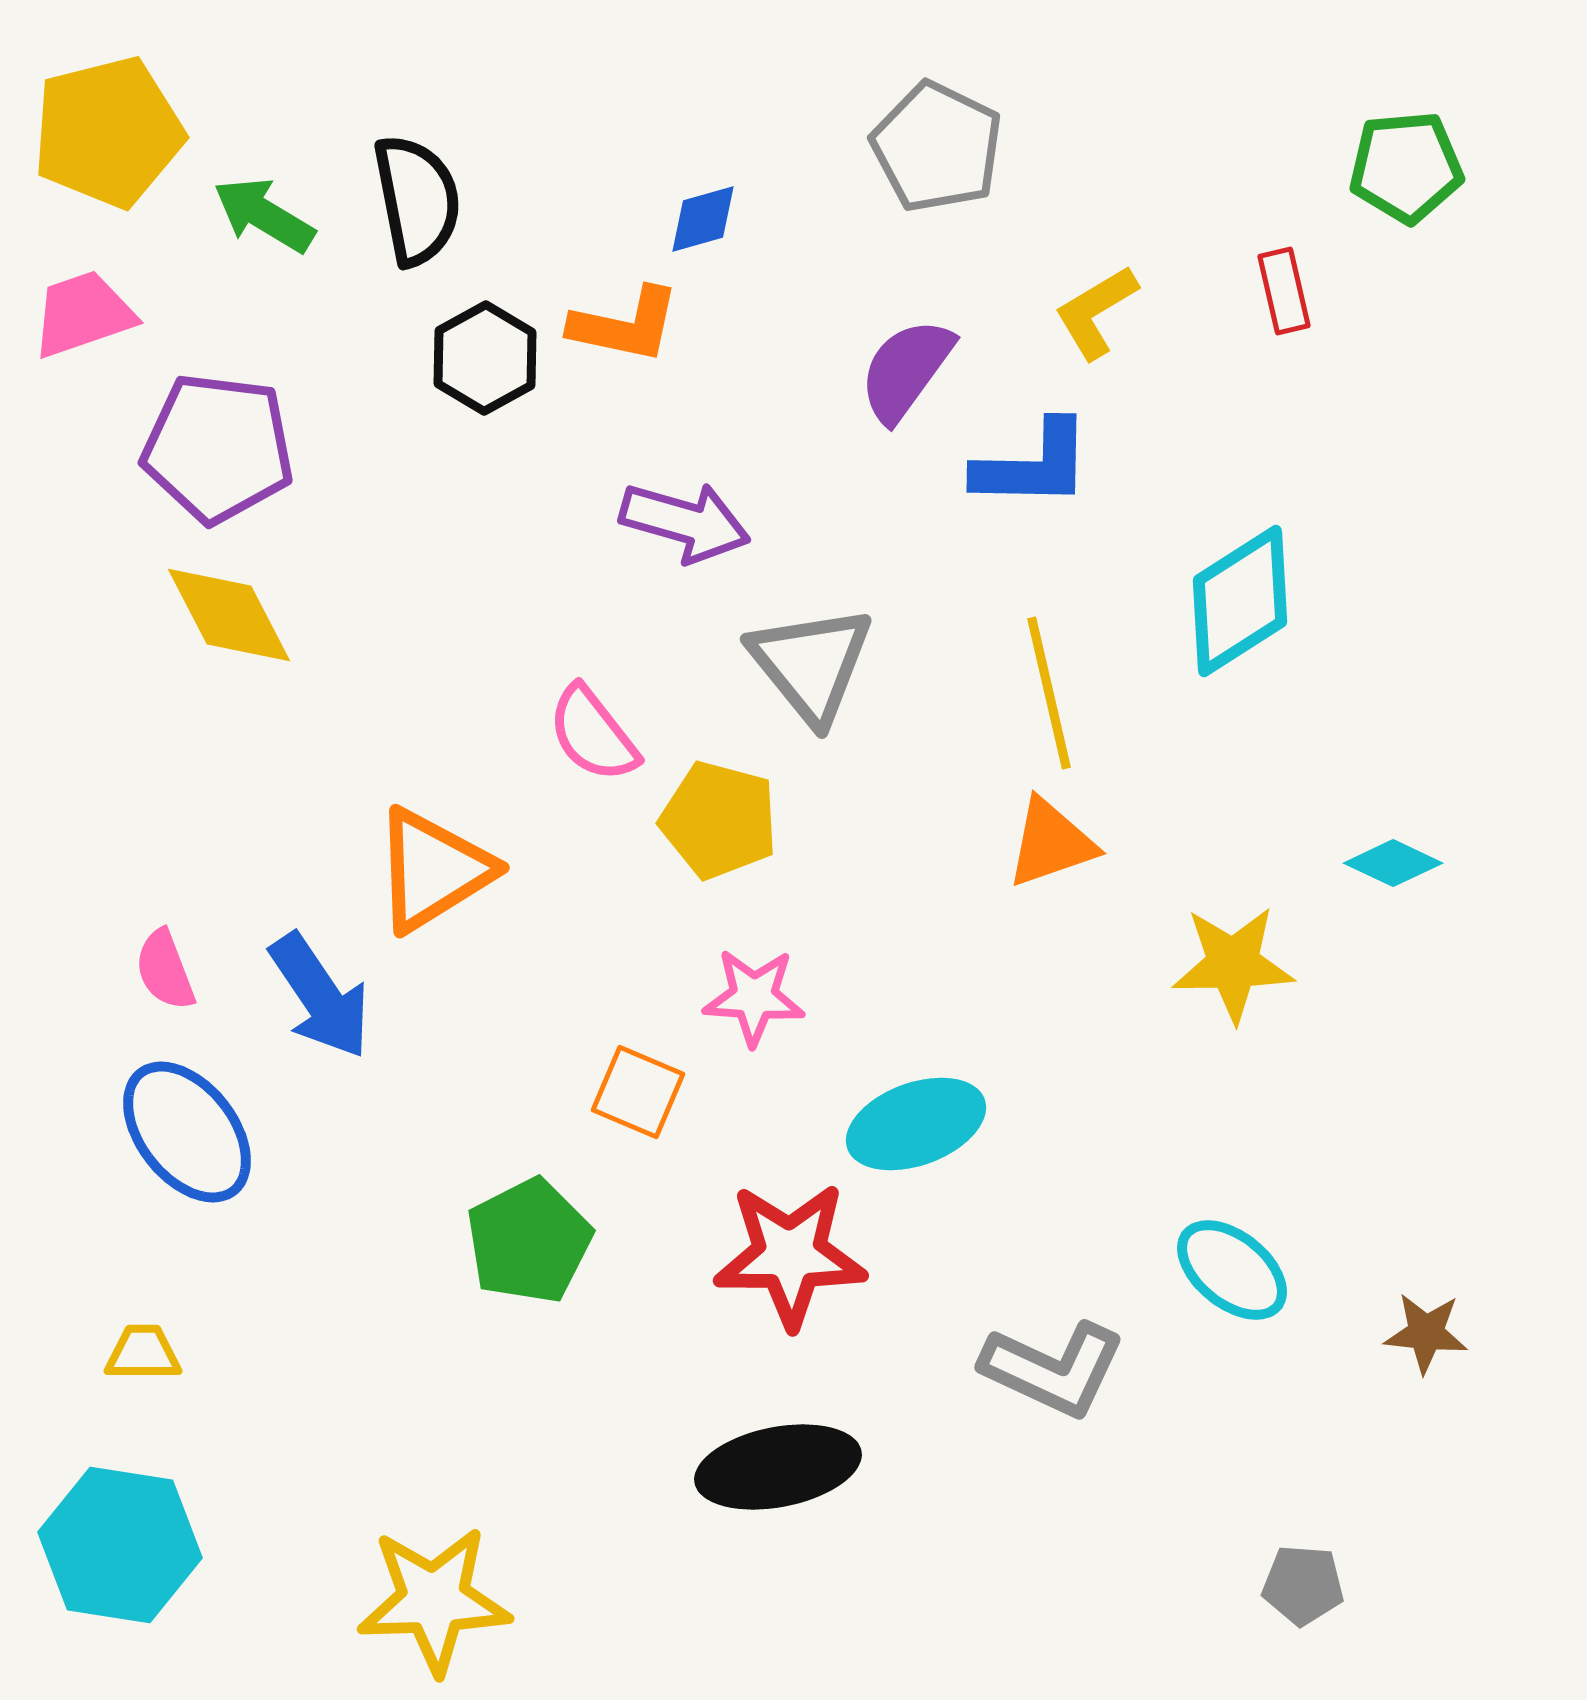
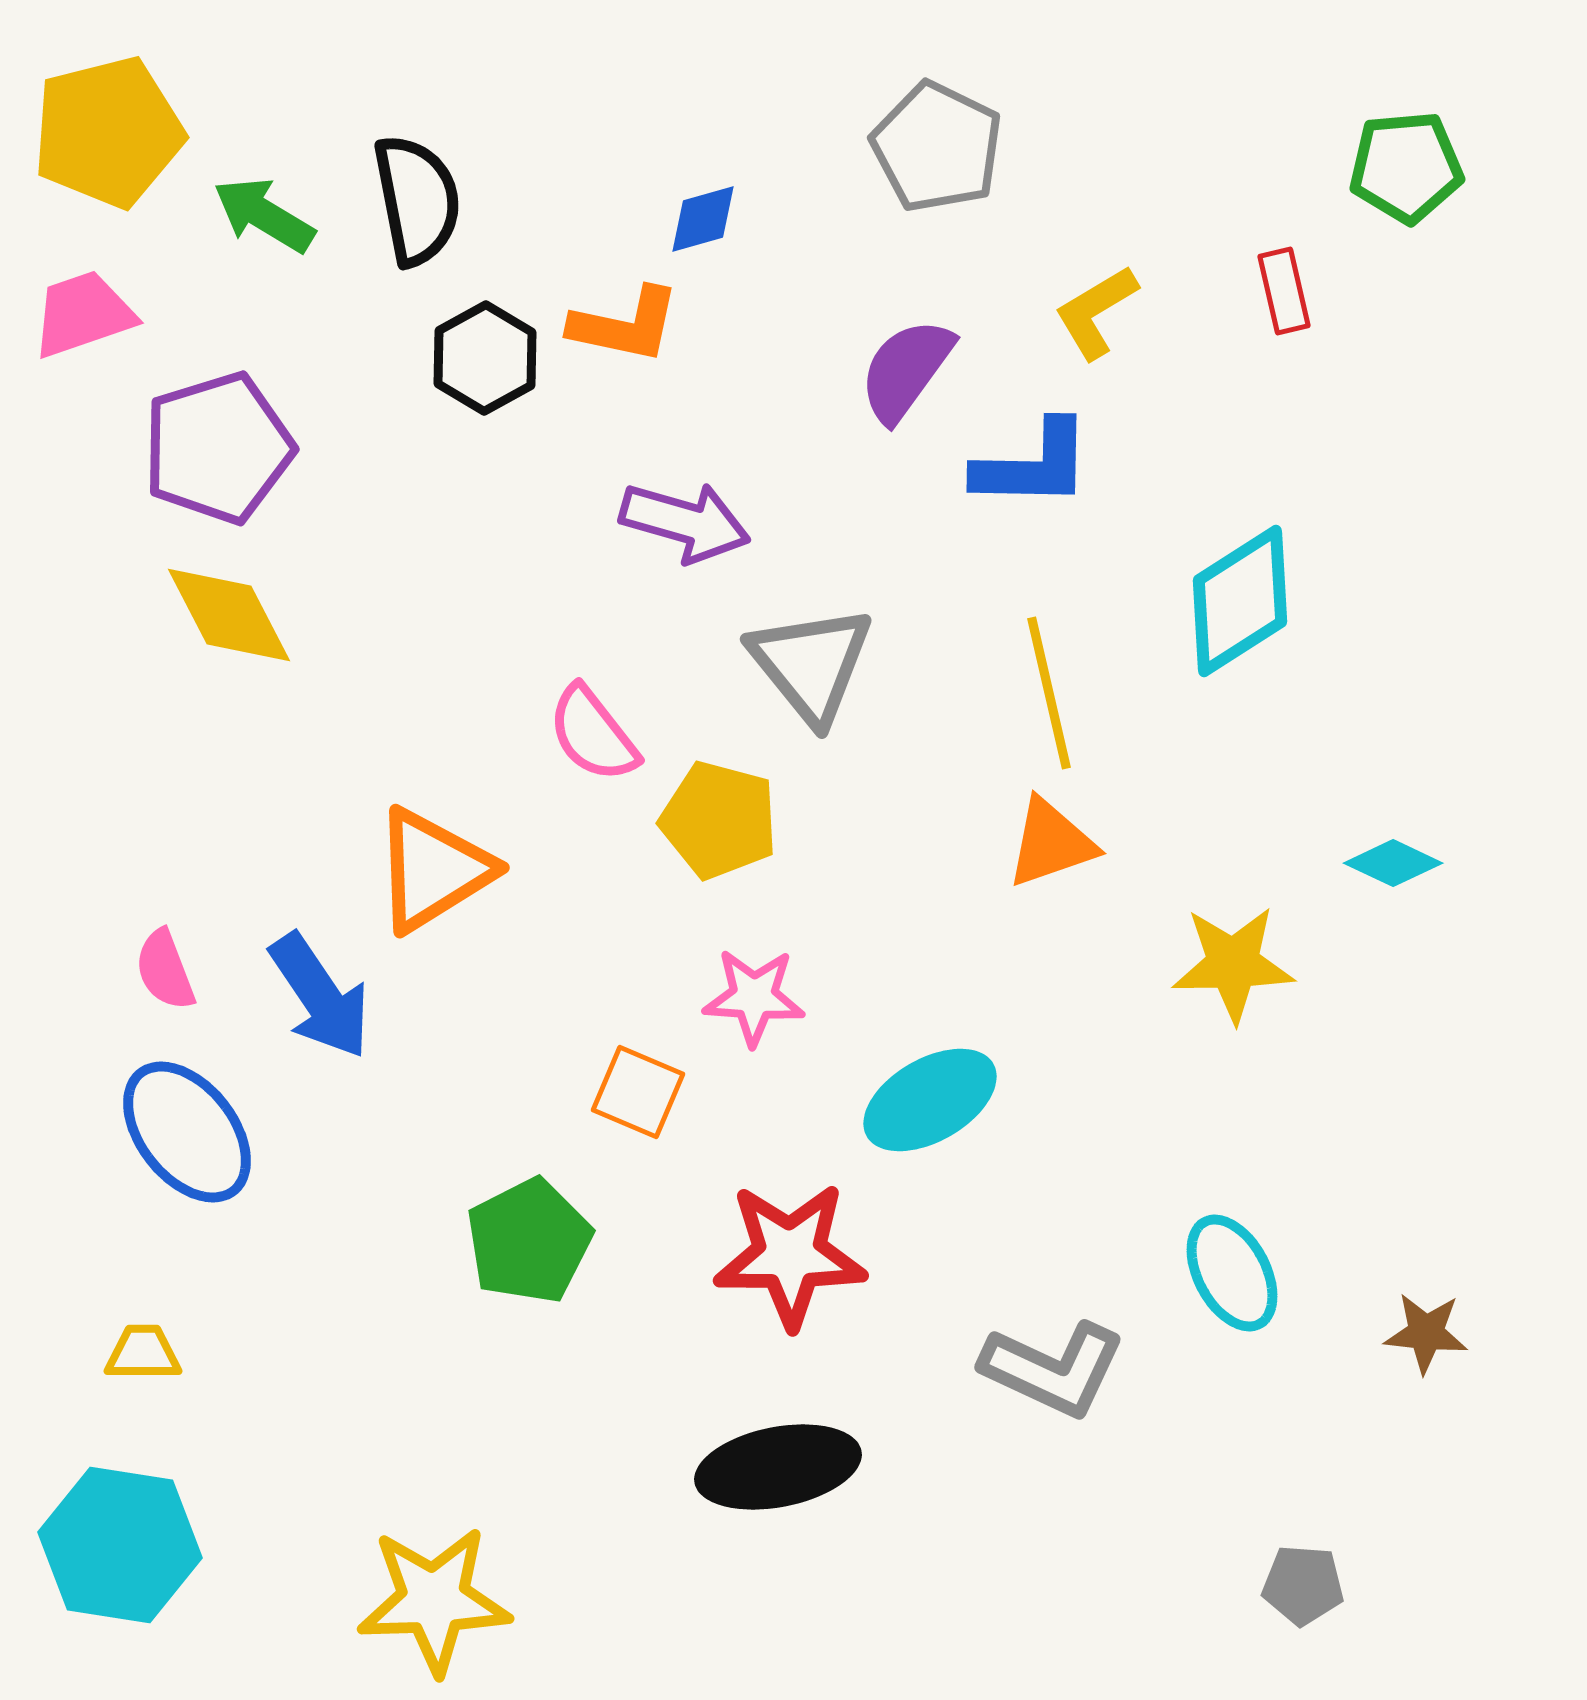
purple pentagon at (218, 448): rotated 24 degrees counterclockwise
cyan ellipse at (916, 1124): moved 14 px right, 24 px up; rotated 10 degrees counterclockwise
cyan ellipse at (1232, 1270): moved 3 px down; rotated 23 degrees clockwise
